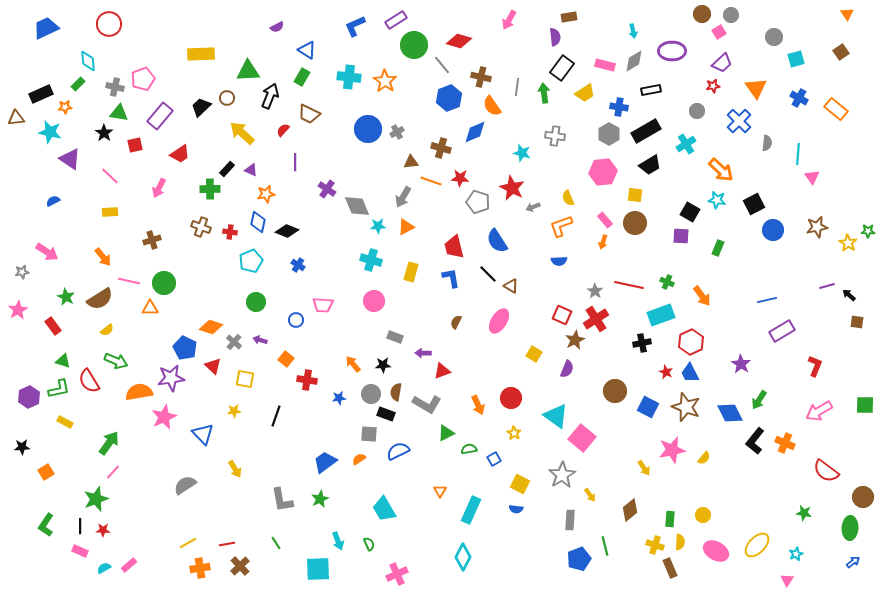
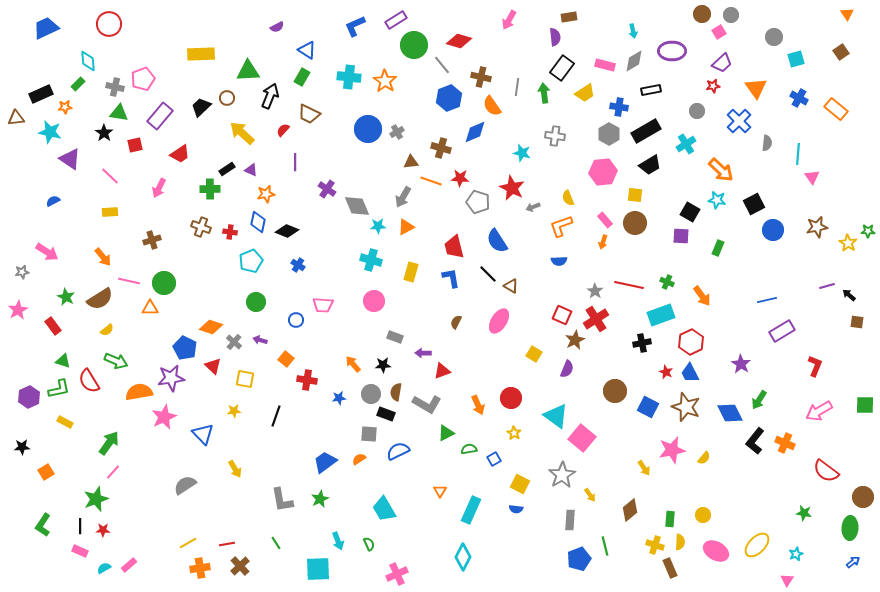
black rectangle at (227, 169): rotated 14 degrees clockwise
green L-shape at (46, 525): moved 3 px left
